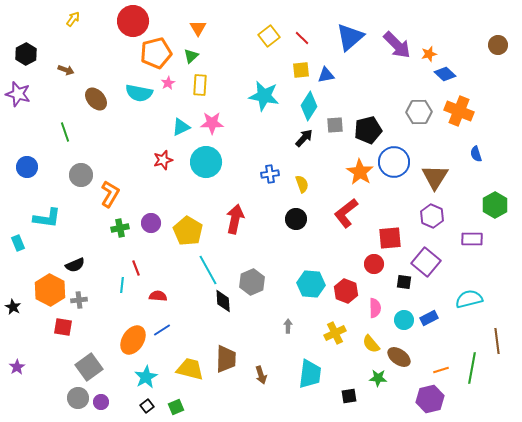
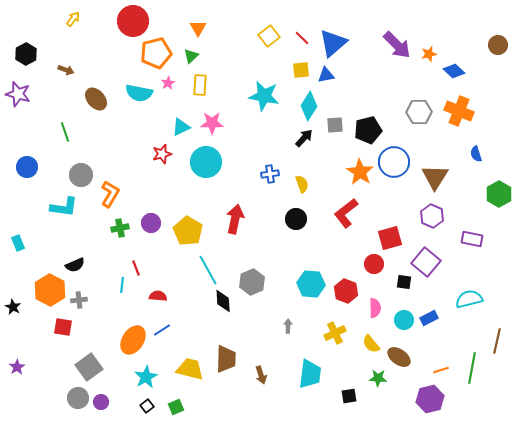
blue triangle at (350, 37): moved 17 px left, 6 px down
blue diamond at (445, 74): moved 9 px right, 3 px up
red star at (163, 160): moved 1 px left, 6 px up
green hexagon at (495, 205): moved 4 px right, 11 px up
cyan L-shape at (47, 218): moved 17 px right, 11 px up
red square at (390, 238): rotated 10 degrees counterclockwise
purple rectangle at (472, 239): rotated 10 degrees clockwise
brown line at (497, 341): rotated 20 degrees clockwise
